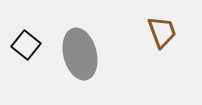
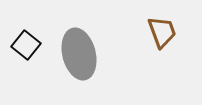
gray ellipse: moved 1 px left
